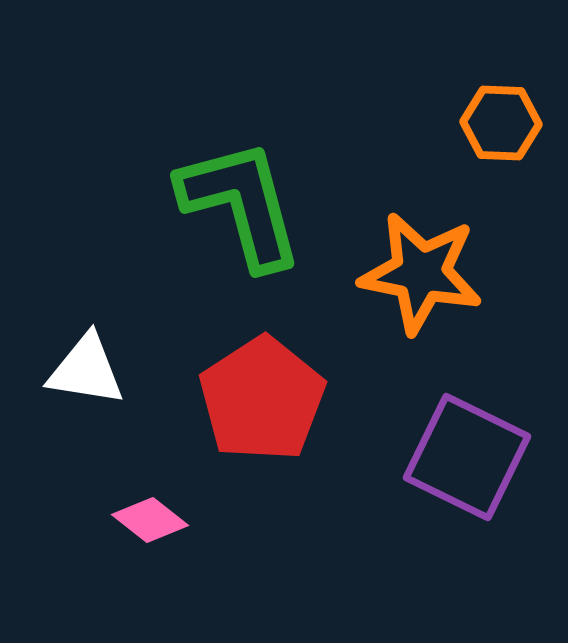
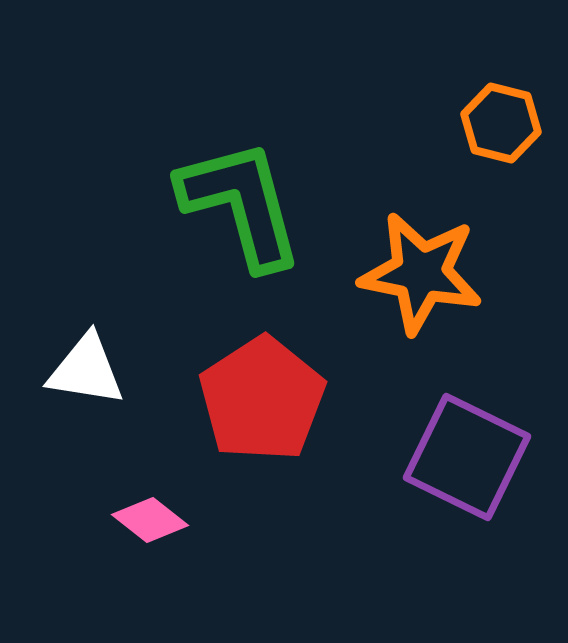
orange hexagon: rotated 12 degrees clockwise
